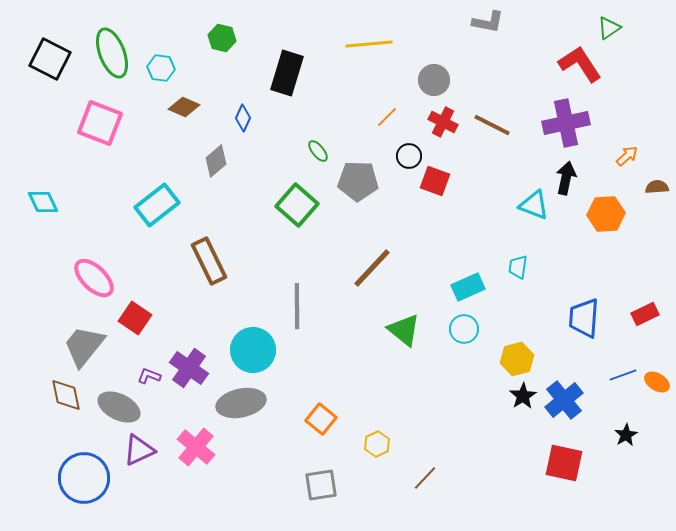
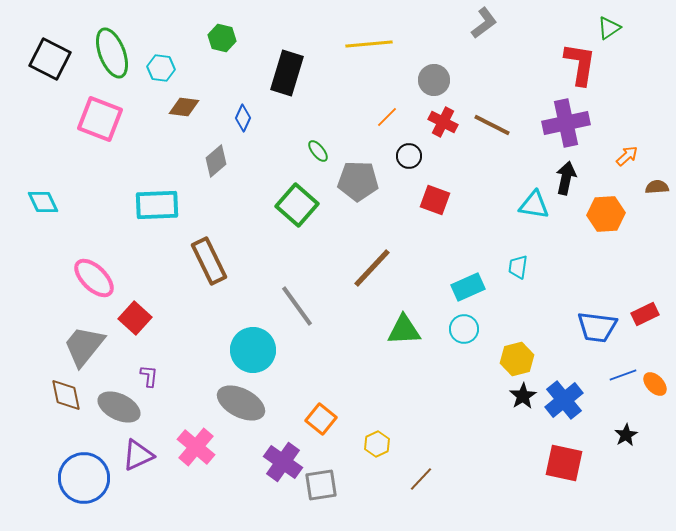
gray L-shape at (488, 22): moved 4 px left, 1 px down; rotated 48 degrees counterclockwise
red L-shape at (580, 64): rotated 42 degrees clockwise
brown diamond at (184, 107): rotated 16 degrees counterclockwise
pink square at (100, 123): moved 4 px up
red square at (435, 181): moved 19 px down
cyan rectangle at (157, 205): rotated 36 degrees clockwise
cyan triangle at (534, 205): rotated 12 degrees counterclockwise
gray line at (297, 306): rotated 36 degrees counterclockwise
red square at (135, 318): rotated 8 degrees clockwise
blue trapezoid at (584, 318): moved 13 px right, 9 px down; rotated 87 degrees counterclockwise
green triangle at (404, 330): rotated 42 degrees counterclockwise
purple cross at (189, 368): moved 94 px right, 94 px down
purple L-shape at (149, 376): rotated 75 degrees clockwise
orange ellipse at (657, 382): moved 2 px left, 2 px down; rotated 15 degrees clockwise
gray ellipse at (241, 403): rotated 39 degrees clockwise
purple triangle at (139, 450): moved 1 px left, 5 px down
brown line at (425, 478): moved 4 px left, 1 px down
